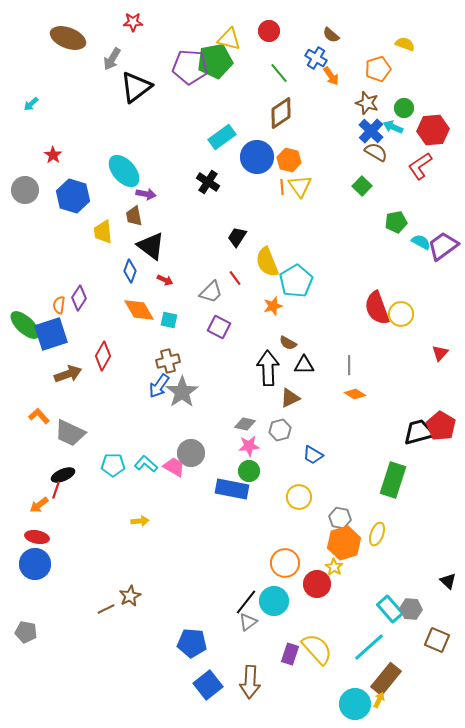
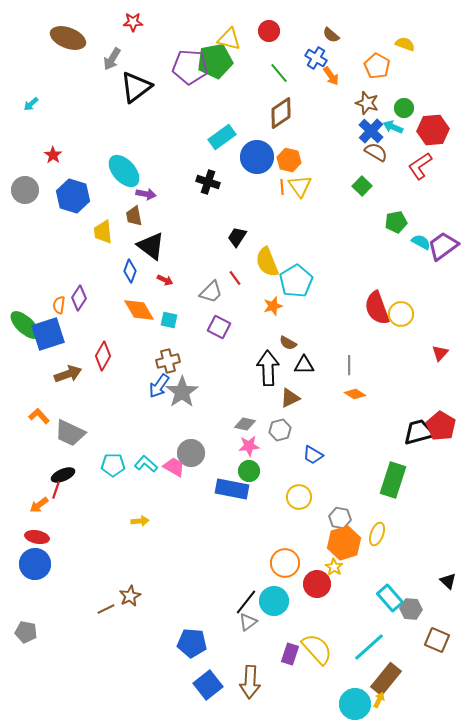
orange pentagon at (378, 69): moved 1 px left, 3 px up; rotated 25 degrees counterclockwise
black cross at (208, 182): rotated 15 degrees counterclockwise
blue square at (51, 334): moved 3 px left
cyan rectangle at (390, 609): moved 11 px up
